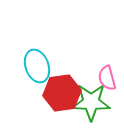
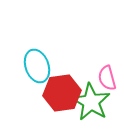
green star: rotated 30 degrees clockwise
